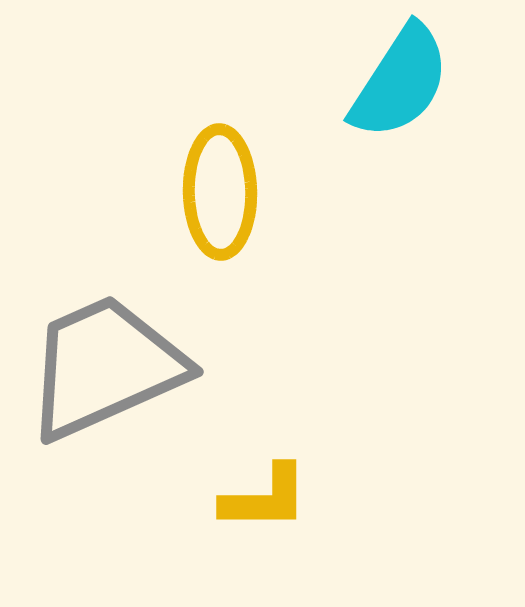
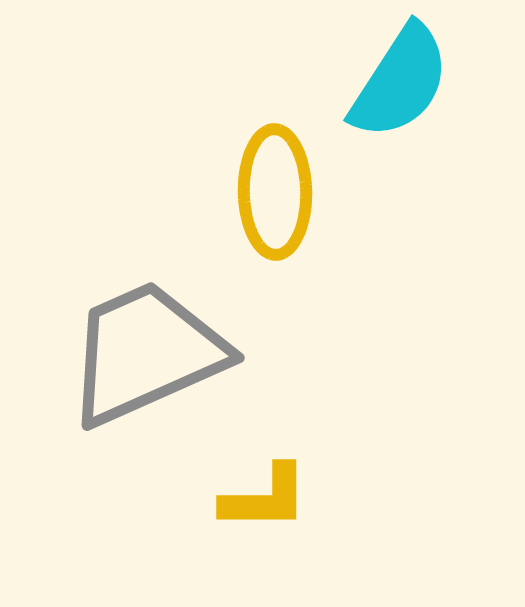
yellow ellipse: moved 55 px right
gray trapezoid: moved 41 px right, 14 px up
